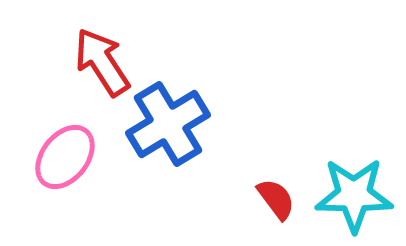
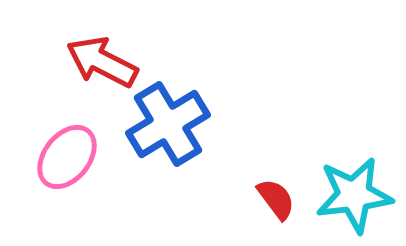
red arrow: rotated 30 degrees counterclockwise
pink ellipse: moved 2 px right
cyan star: rotated 8 degrees counterclockwise
